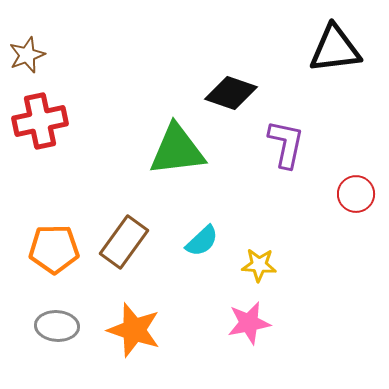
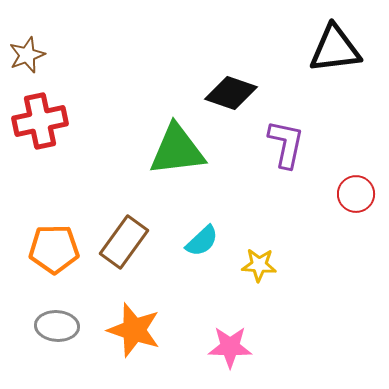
pink star: moved 19 px left, 24 px down; rotated 12 degrees clockwise
